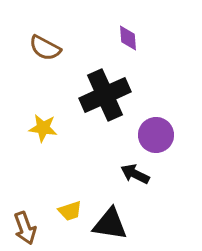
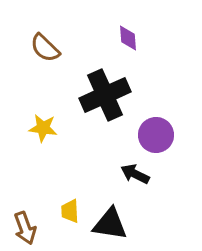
brown semicircle: rotated 16 degrees clockwise
yellow trapezoid: rotated 105 degrees clockwise
